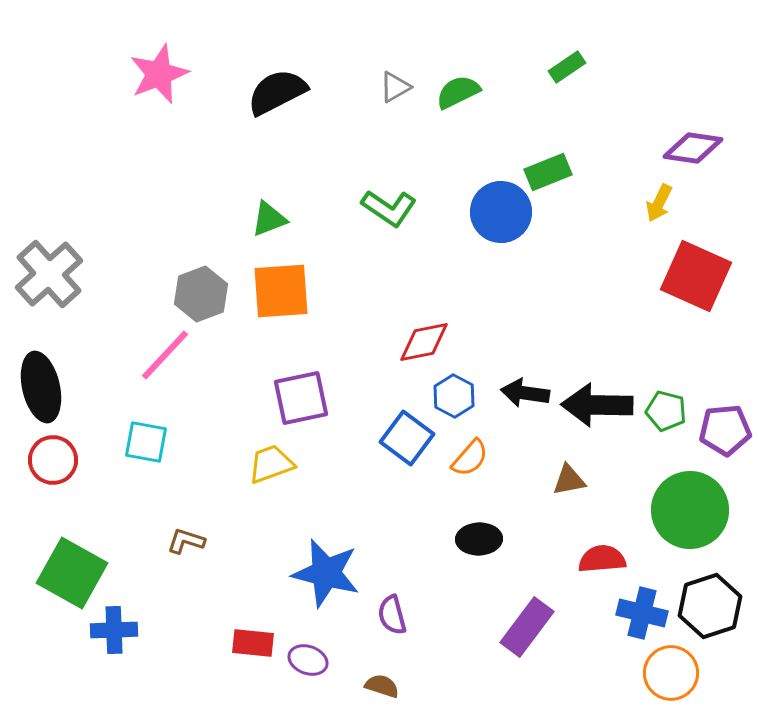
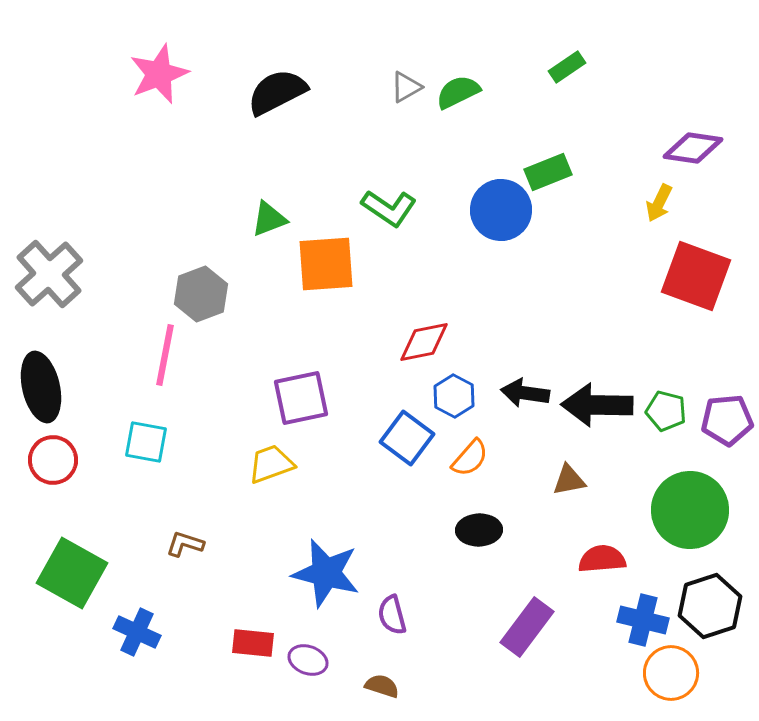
gray triangle at (395, 87): moved 11 px right
blue circle at (501, 212): moved 2 px up
red square at (696, 276): rotated 4 degrees counterclockwise
orange square at (281, 291): moved 45 px right, 27 px up
pink line at (165, 355): rotated 32 degrees counterclockwise
purple pentagon at (725, 430): moved 2 px right, 10 px up
black ellipse at (479, 539): moved 9 px up
brown L-shape at (186, 541): moved 1 px left, 3 px down
blue cross at (642, 613): moved 1 px right, 7 px down
blue cross at (114, 630): moved 23 px right, 2 px down; rotated 27 degrees clockwise
